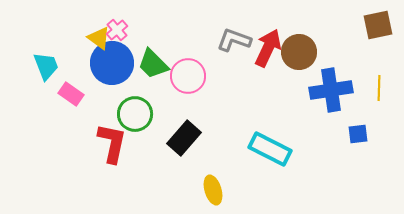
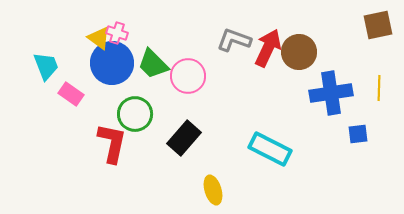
pink cross: moved 3 px down; rotated 30 degrees counterclockwise
blue cross: moved 3 px down
